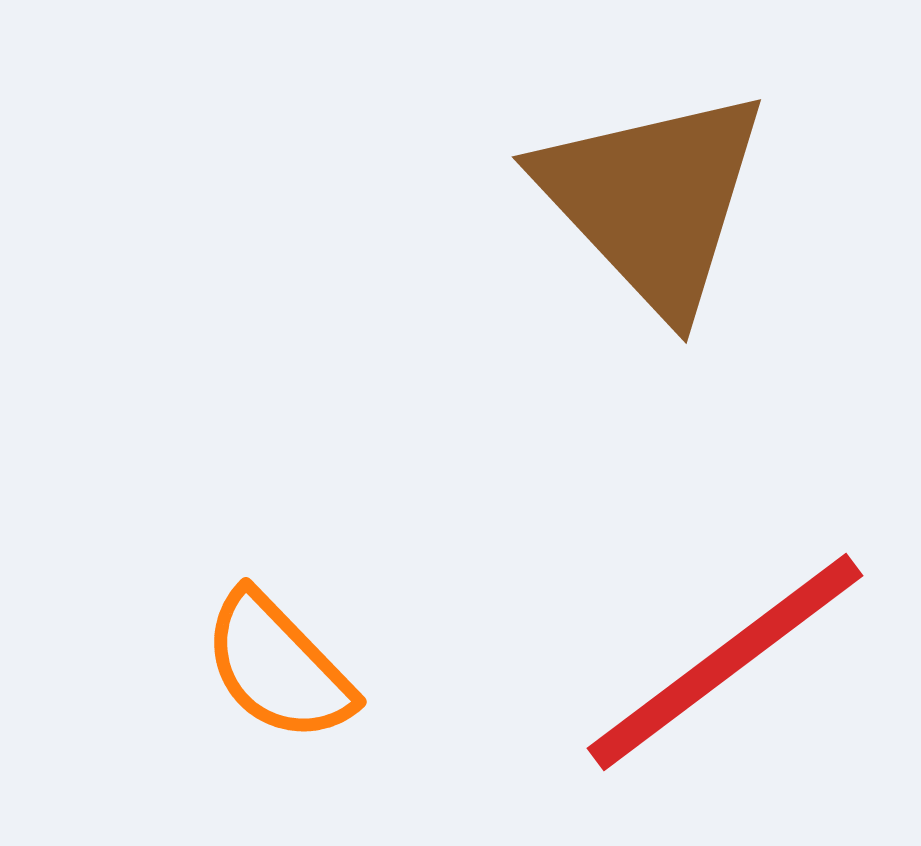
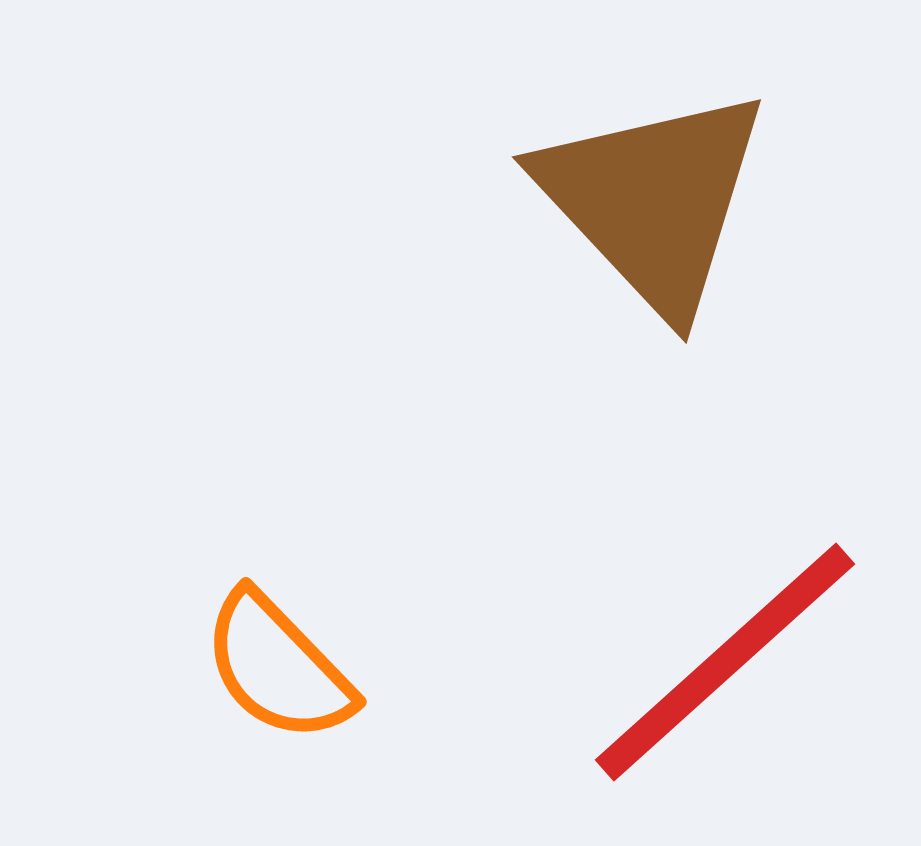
red line: rotated 5 degrees counterclockwise
